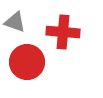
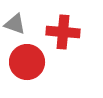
gray triangle: moved 2 px down
